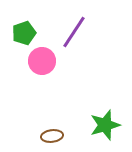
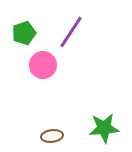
purple line: moved 3 px left
pink circle: moved 1 px right, 4 px down
green star: moved 1 px left, 3 px down; rotated 12 degrees clockwise
